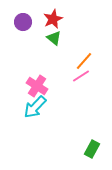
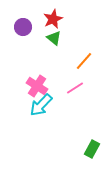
purple circle: moved 5 px down
pink line: moved 6 px left, 12 px down
cyan arrow: moved 6 px right, 2 px up
